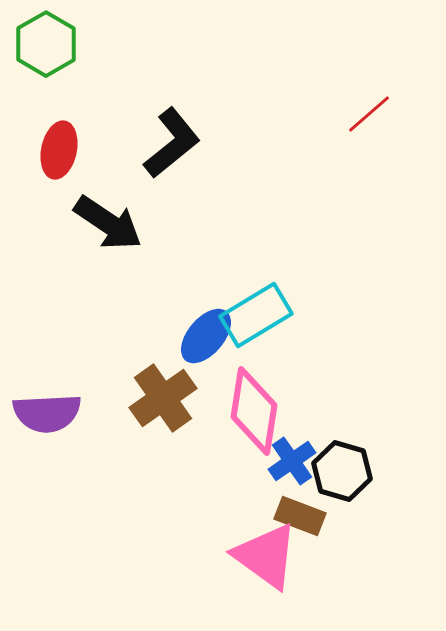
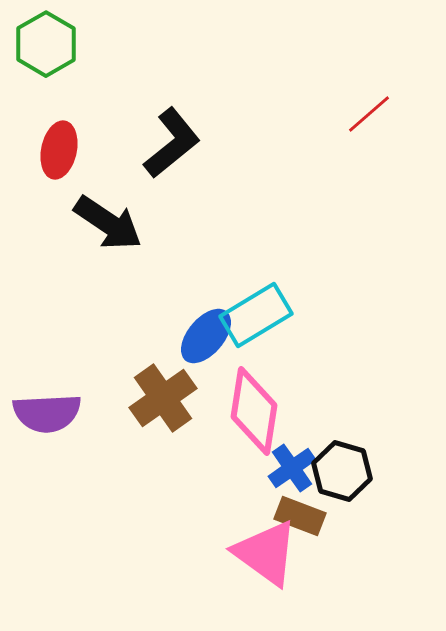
blue cross: moved 7 px down
pink triangle: moved 3 px up
